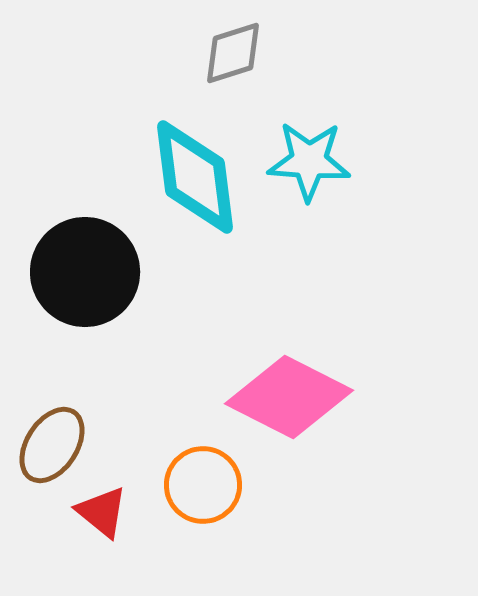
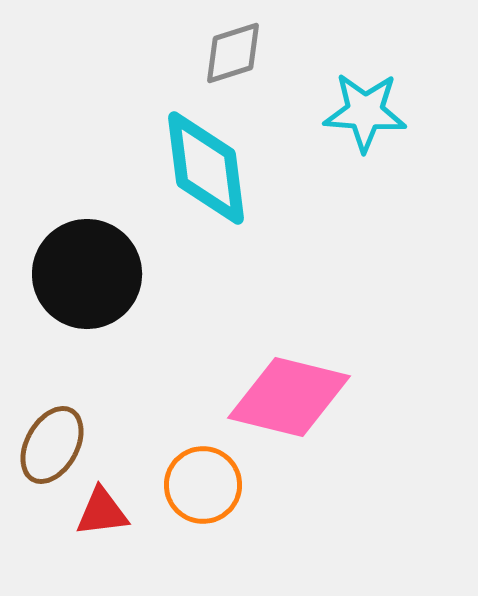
cyan star: moved 56 px right, 49 px up
cyan diamond: moved 11 px right, 9 px up
black circle: moved 2 px right, 2 px down
pink diamond: rotated 13 degrees counterclockwise
brown ellipse: rotated 4 degrees counterclockwise
red triangle: rotated 46 degrees counterclockwise
